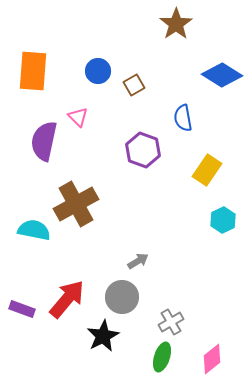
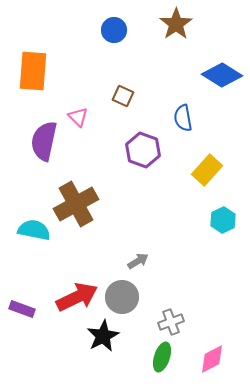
blue circle: moved 16 px right, 41 px up
brown square: moved 11 px left, 11 px down; rotated 35 degrees counterclockwise
yellow rectangle: rotated 8 degrees clockwise
red arrow: moved 10 px right, 2 px up; rotated 24 degrees clockwise
gray cross: rotated 10 degrees clockwise
pink diamond: rotated 12 degrees clockwise
